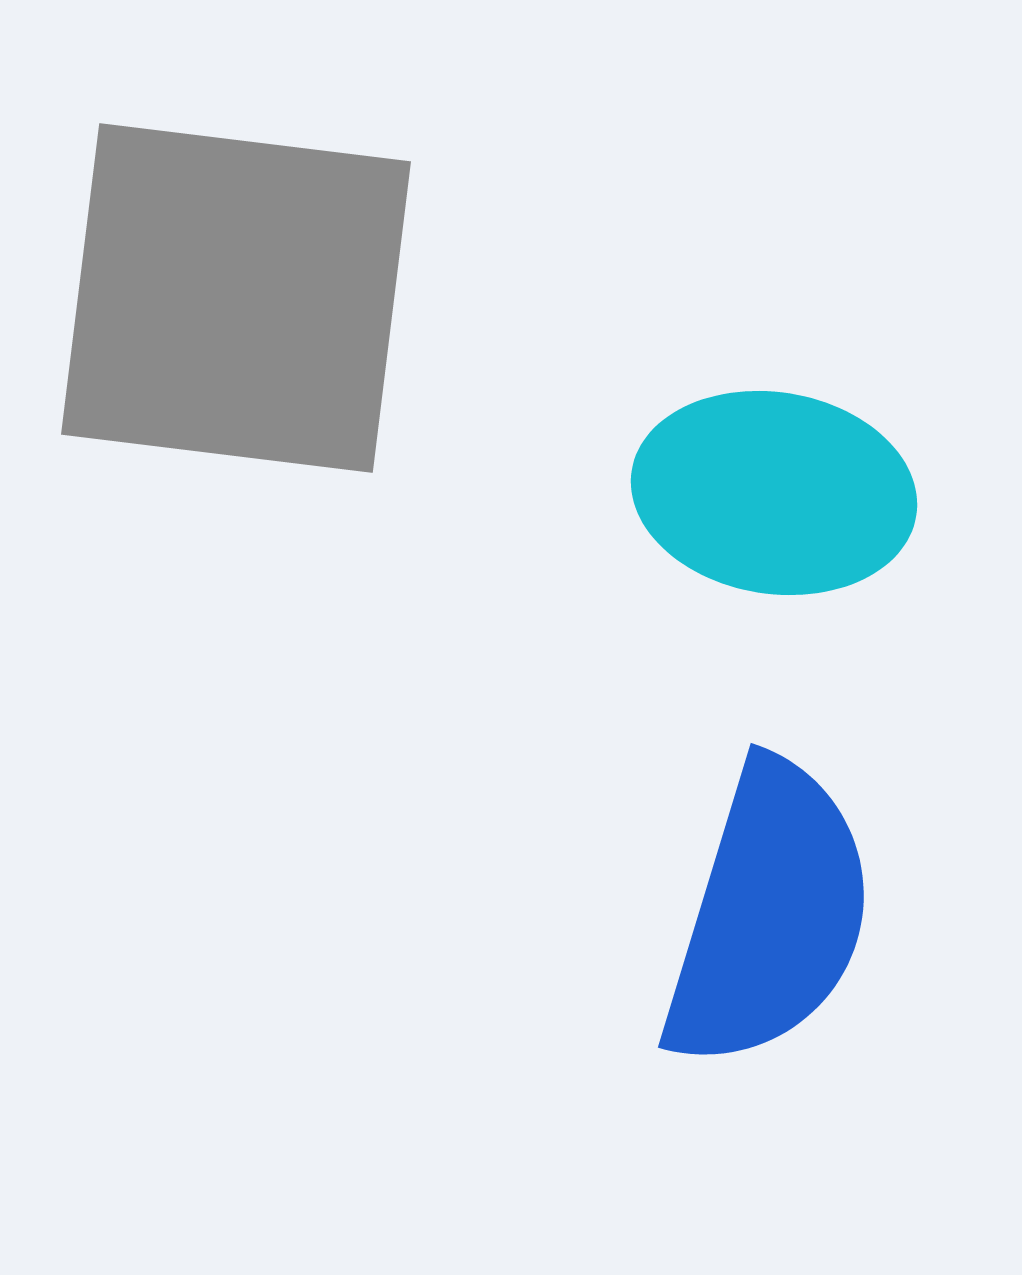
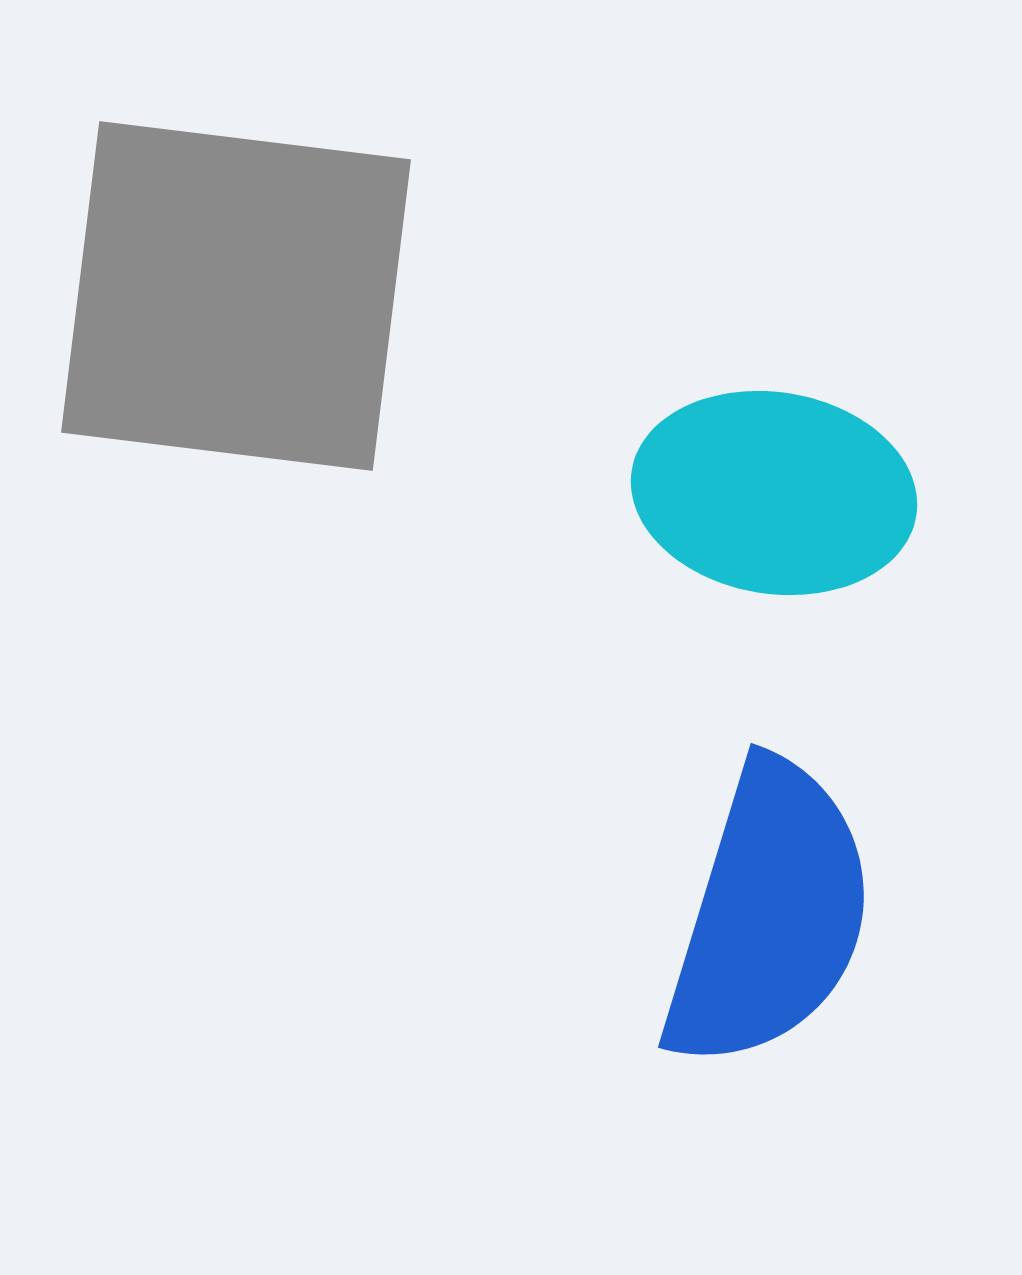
gray square: moved 2 px up
